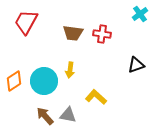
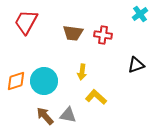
red cross: moved 1 px right, 1 px down
yellow arrow: moved 12 px right, 2 px down
orange diamond: moved 2 px right; rotated 15 degrees clockwise
